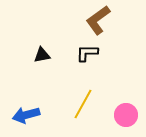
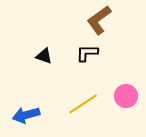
brown L-shape: moved 1 px right
black triangle: moved 2 px right, 1 px down; rotated 30 degrees clockwise
yellow line: rotated 28 degrees clockwise
pink circle: moved 19 px up
